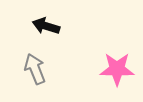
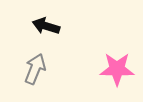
gray arrow: rotated 44 degrees clockwise
